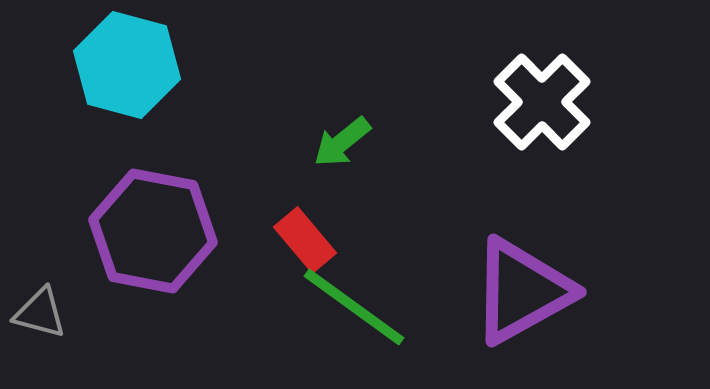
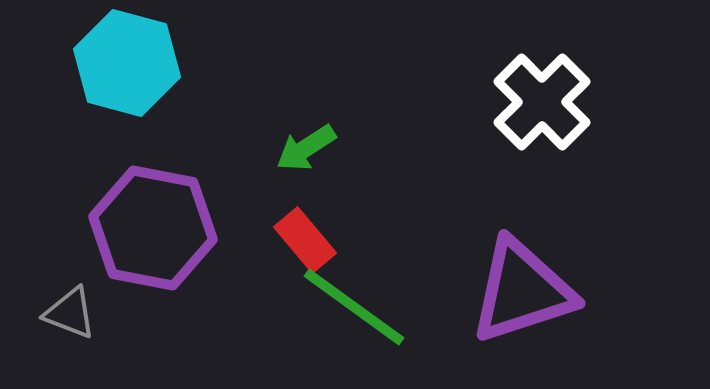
cyan hexagon: moved 2 px up
green arrow: moved 36 px left, 6 px down; rotated 6 degrees clockwise
purple hexagon: moved 3 px up
purple triangle: rotated 11 degrees clockwise
gray triangle: moved 30 px right; rotated 6 degrees clockwise
